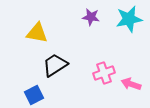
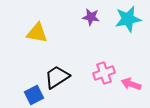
cyan star: moved 1 px left
black trapezoid: moved 2 px right, 12 px down
